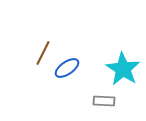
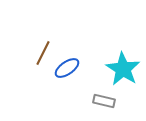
gray rectangle: rotated 10 degrees clockwise
